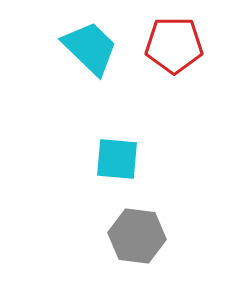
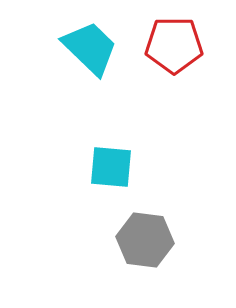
cyan square: moved 6 px left, 8 px down
gray hexagon: moved 8 px right, 4 px down
